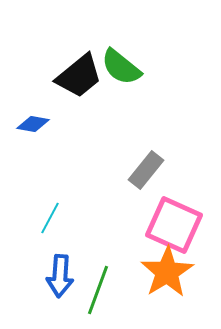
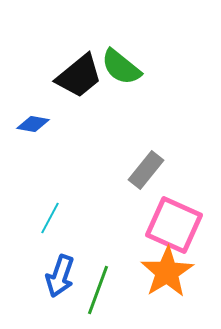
blue arrow: rotated 15 degrees clockwise
